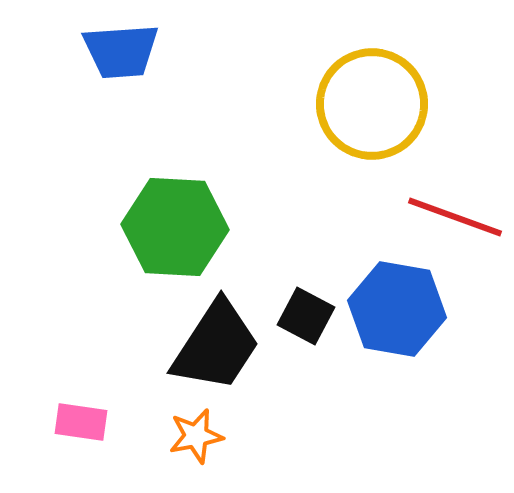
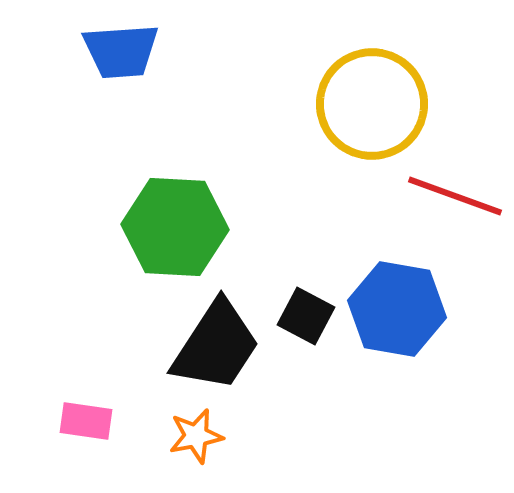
red line: moved 21 px up
pink rectangle: moved 5 px right, 1 px up
